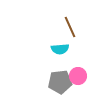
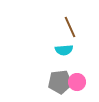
cyan semicircle: moved 4 px right, 1 px down
pink circle: moved 1 px left, 6 px down
